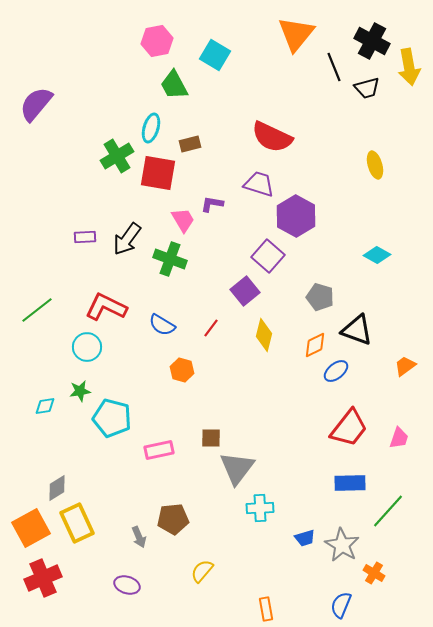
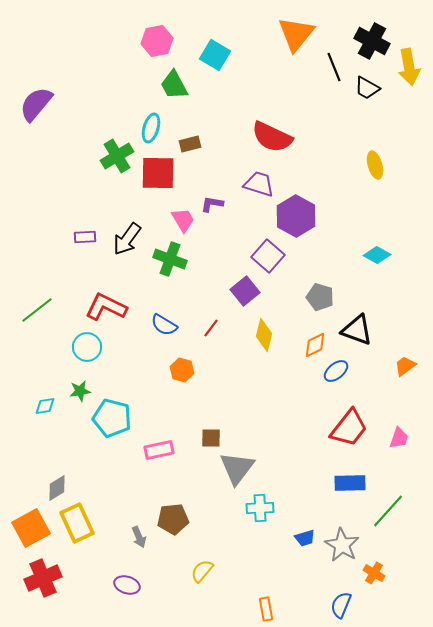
black trapezoid at (367, 88): rotated 44 degrees clockwise
red square at (158, 173): rotated 9 degrees counterclockwise
blue semicircle at (162, 325): moved 2 px right
